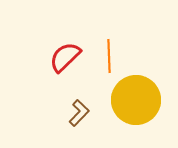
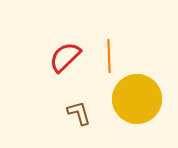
yellow circle: moved 1 px right, 1 px up
brown L-shape: rotated 60 degrees counterclockwise
